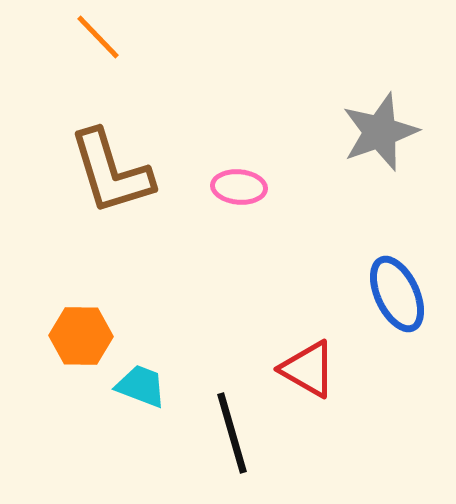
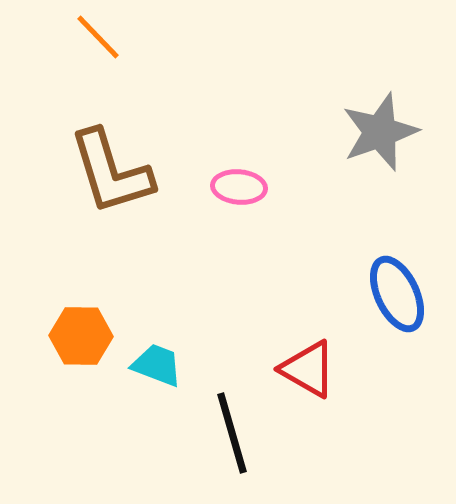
cyan trapezoid: moved 16 px right, 21 px up
